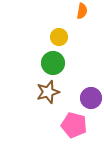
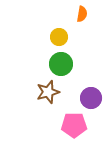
orange semicircle: moved 3 px down
green circle: moved 8 px right, 1 px down
pink pentagon: rotated 15 degrees counterclockwise
